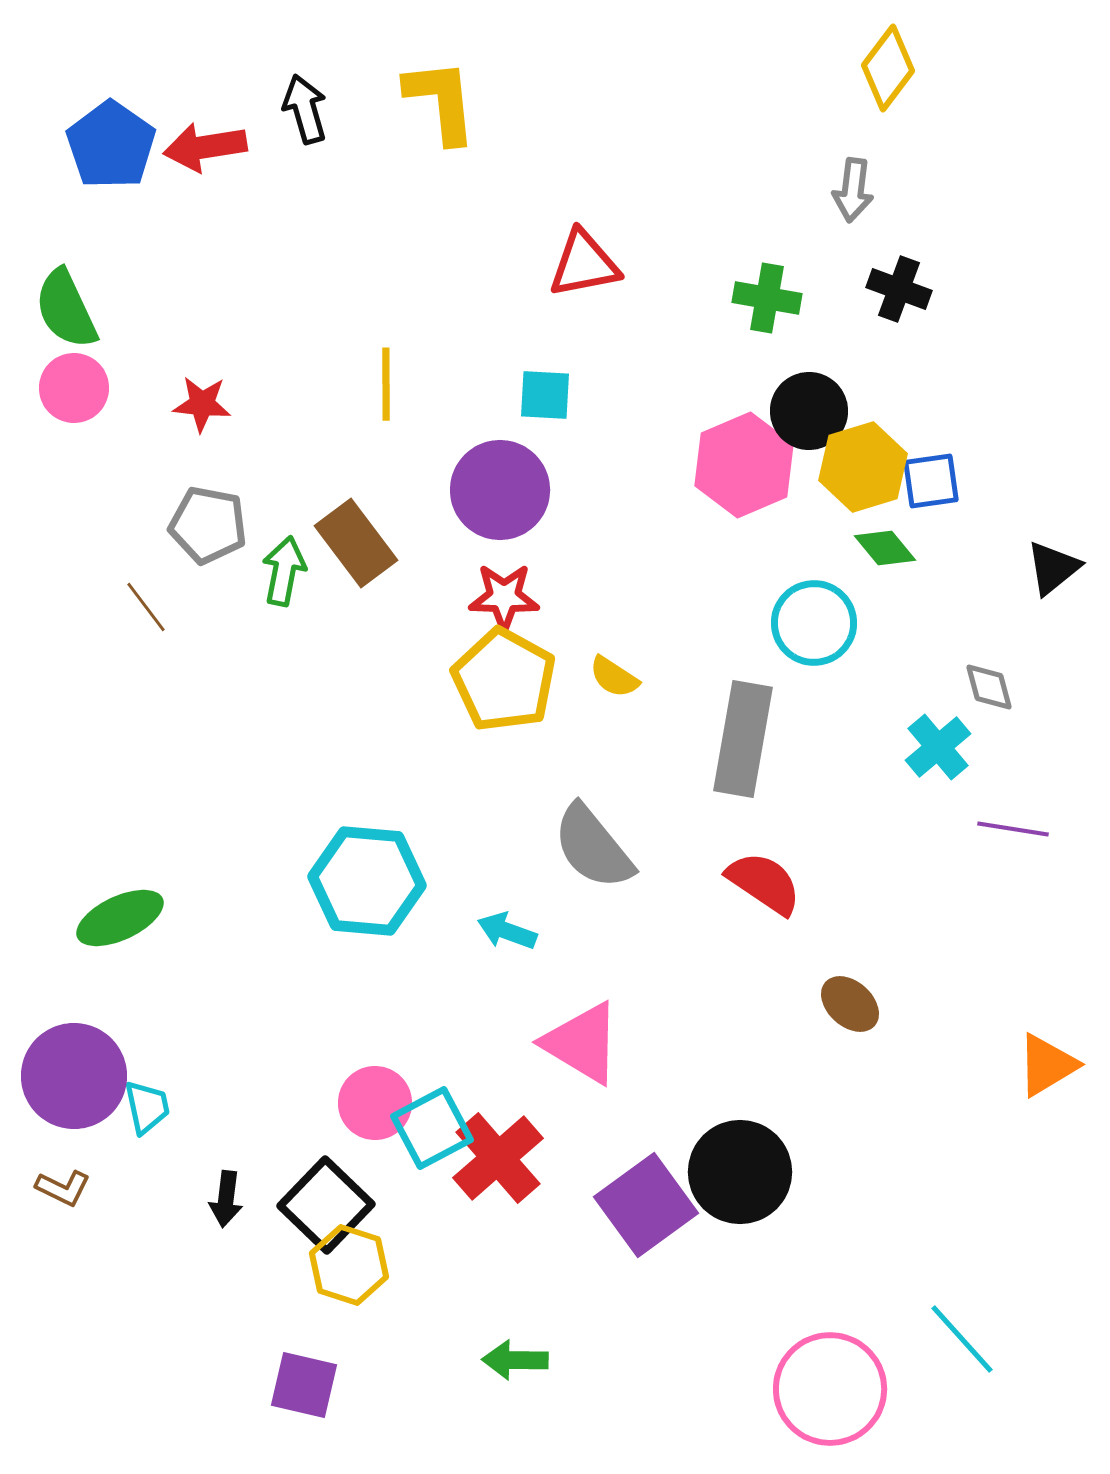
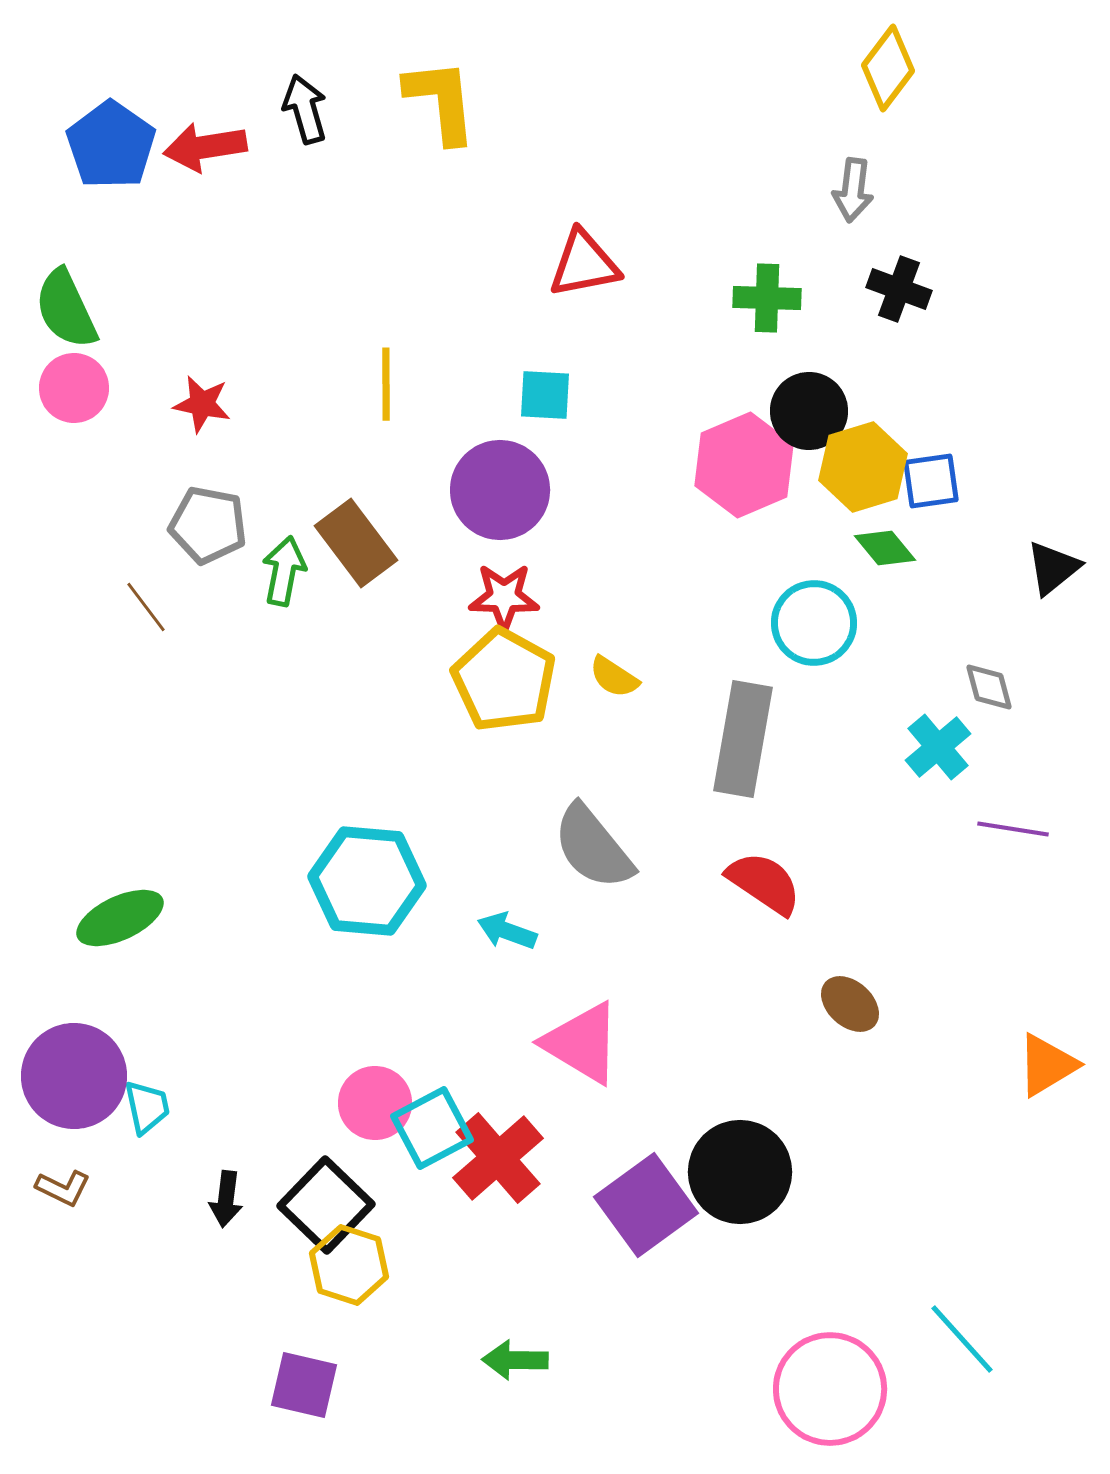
green cross at (767, 298): rotated 8 degrees counterclockwise
red star at (202, 404): rotated 6 degrees clockwise
